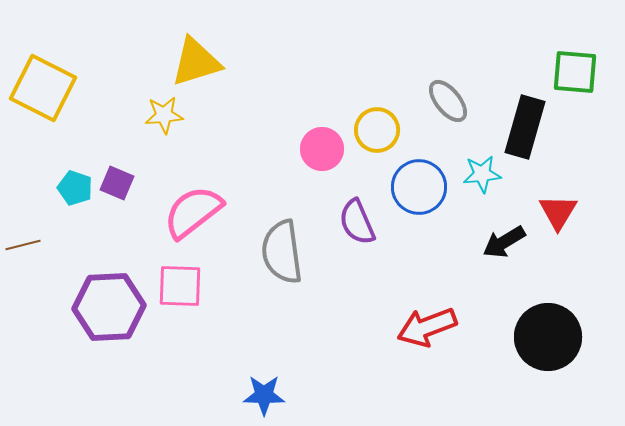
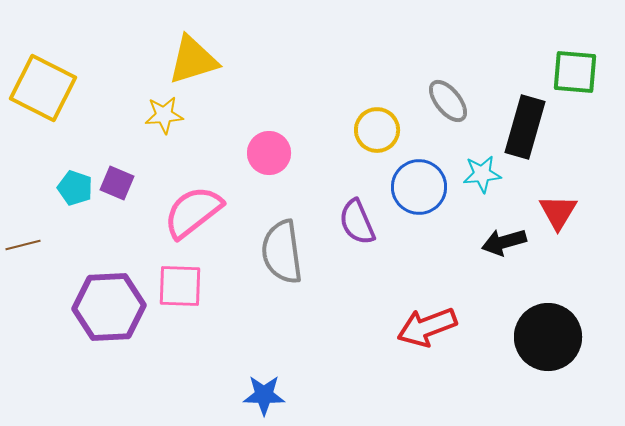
yellow triangle: moved 3 px left, 2 px up
pink circle: moved 53 px left, 4 px down
black arrow: rotated 15 degrees clockwise
